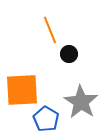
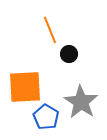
orange square: moved 3 px right, 3 px up
blue pentagon: moved 2 px up
